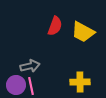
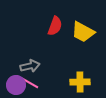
pink line: moved 1 px left, 3 px up; rotated 48 degrees counterclockwise
